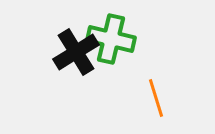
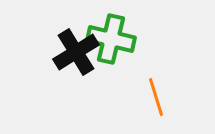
orange line: moved 1 px up
